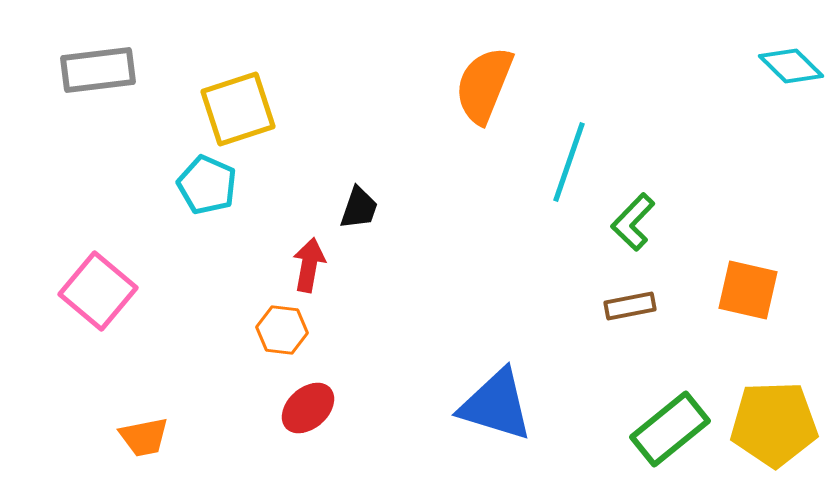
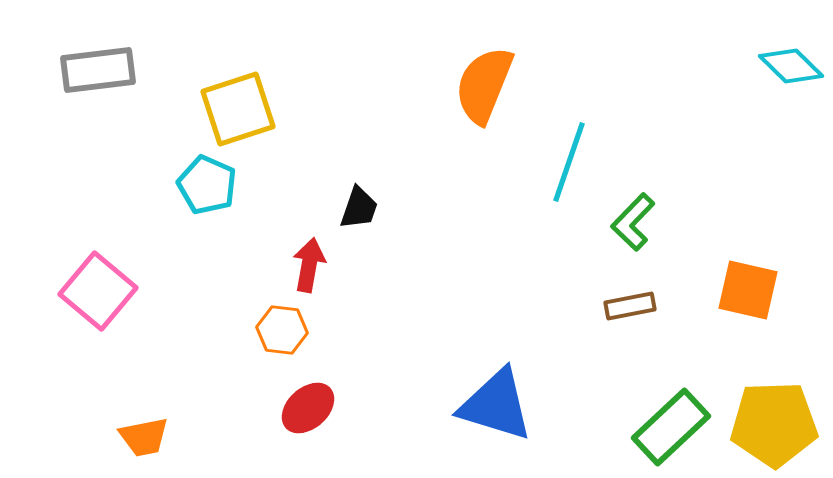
green rectangle: moved 1 px right, 2 px up; rotated 4 degrees counterclockwise
